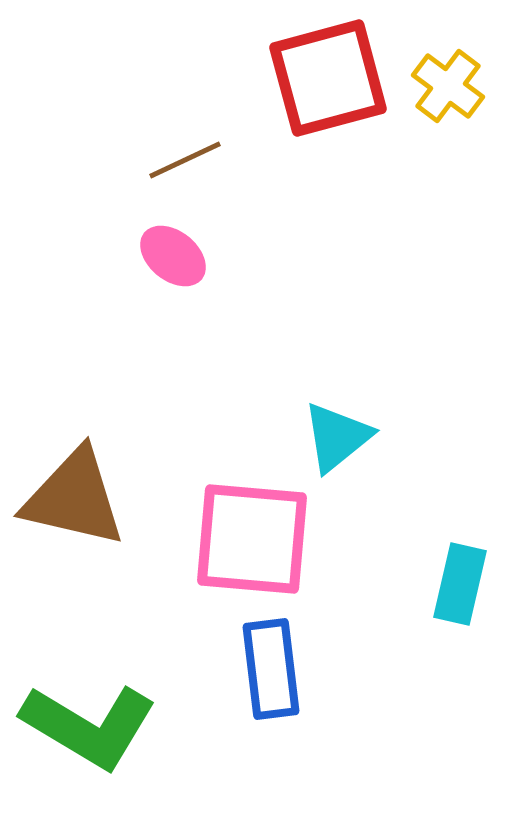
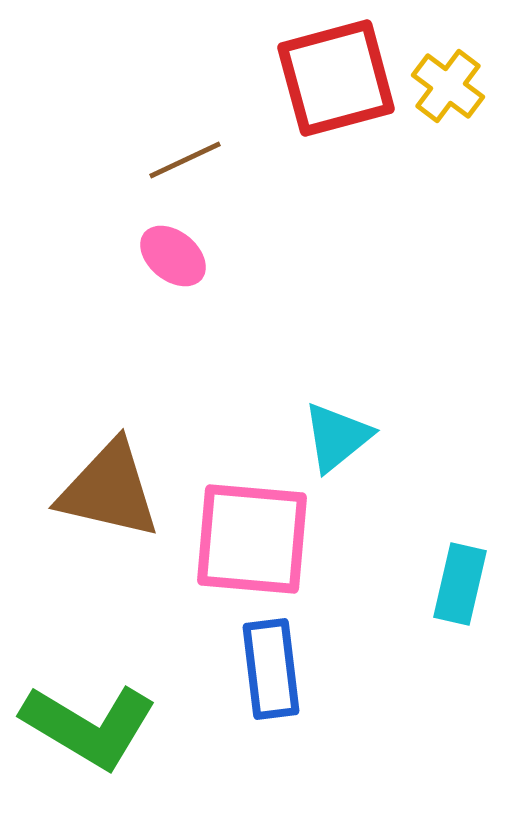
red square: moved 8 px right
brown triangle: moved 35 px right, 8 px up
